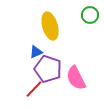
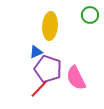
yellow ellipse: rotated 20 degrees clockwise
red line: moved 5 px right
